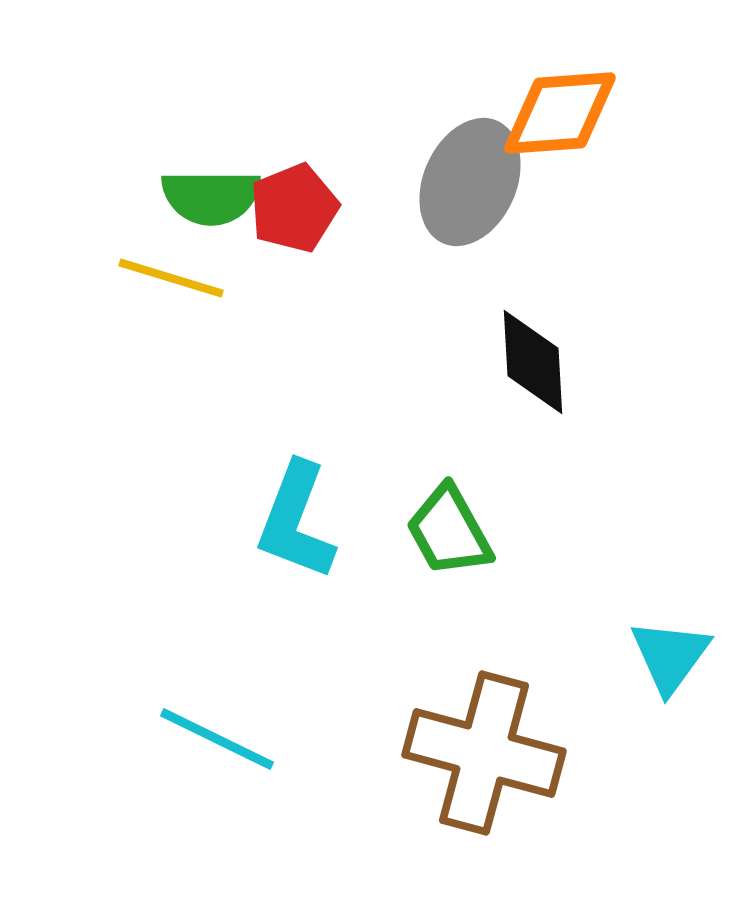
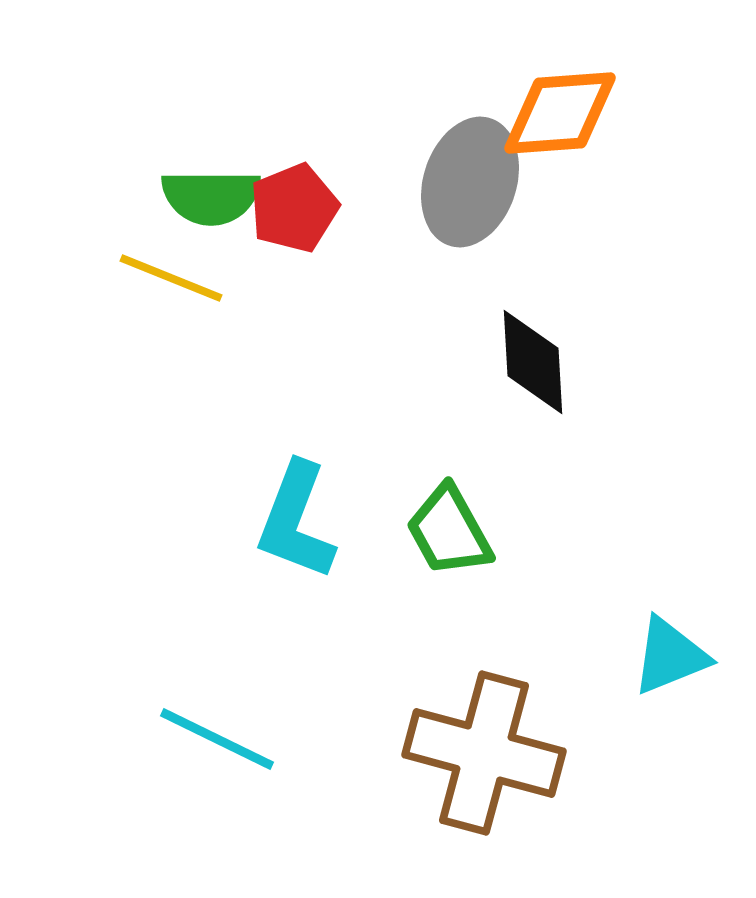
gray ellipse: rotated 6 degrees counterclockwise
yellow line: rotated 5 degrees clockwise
cyan triangle: rotated 32 degrees clockwise
